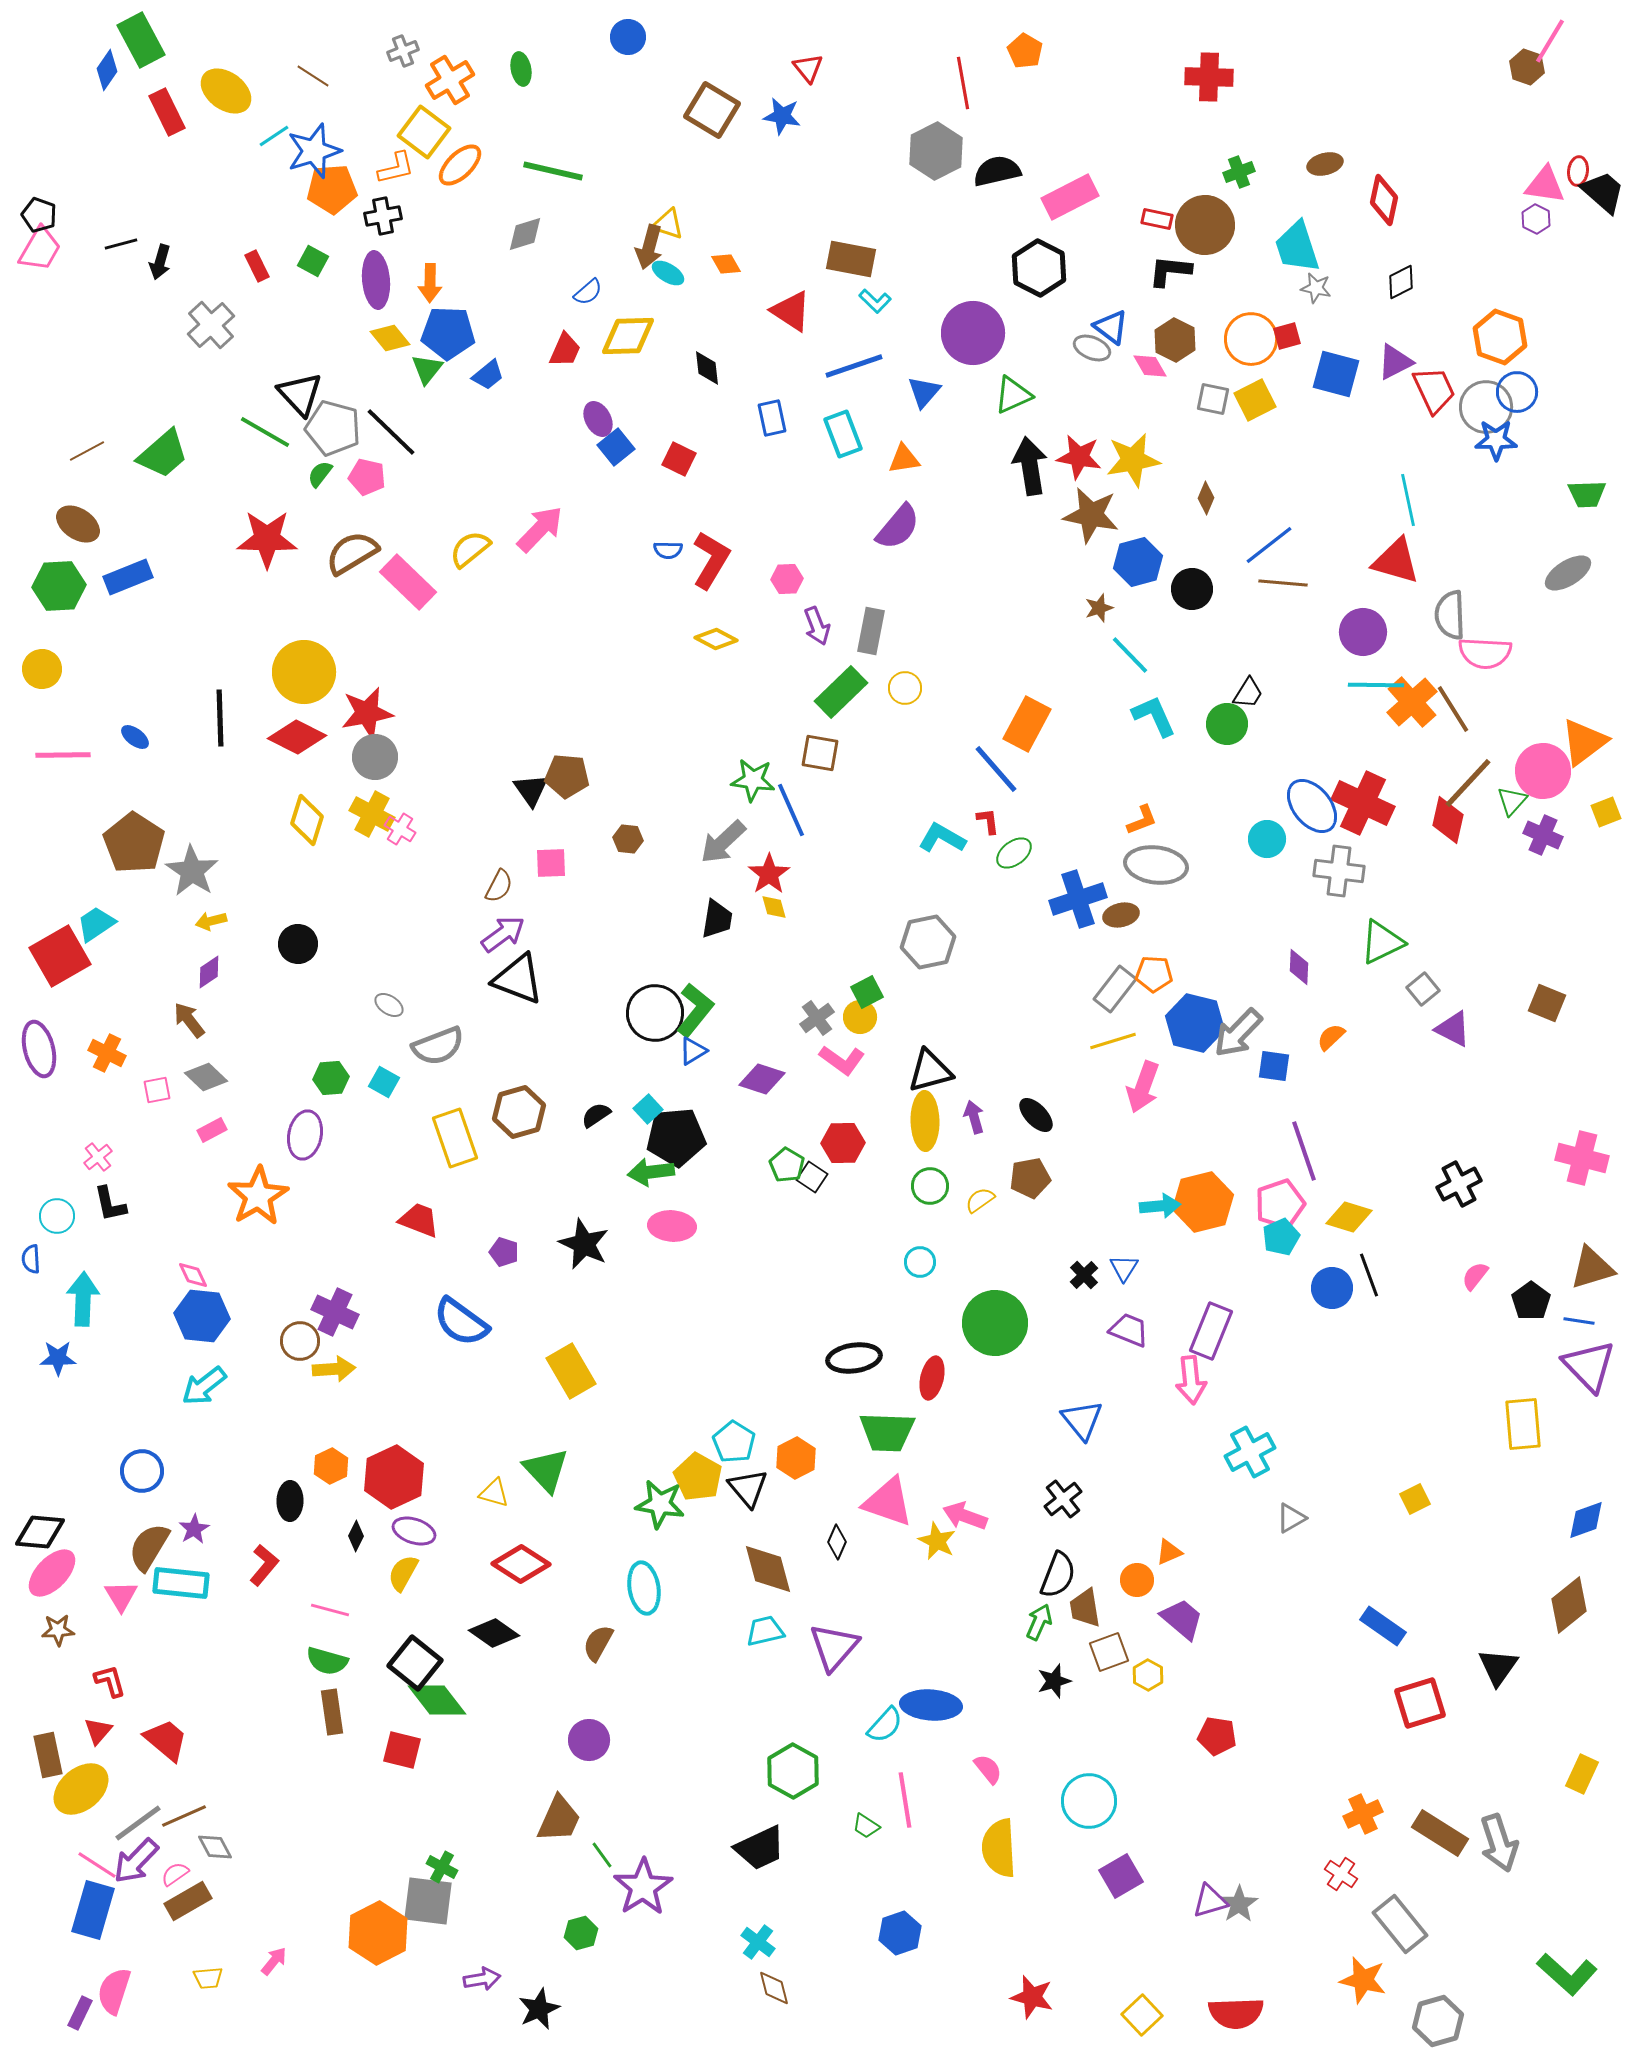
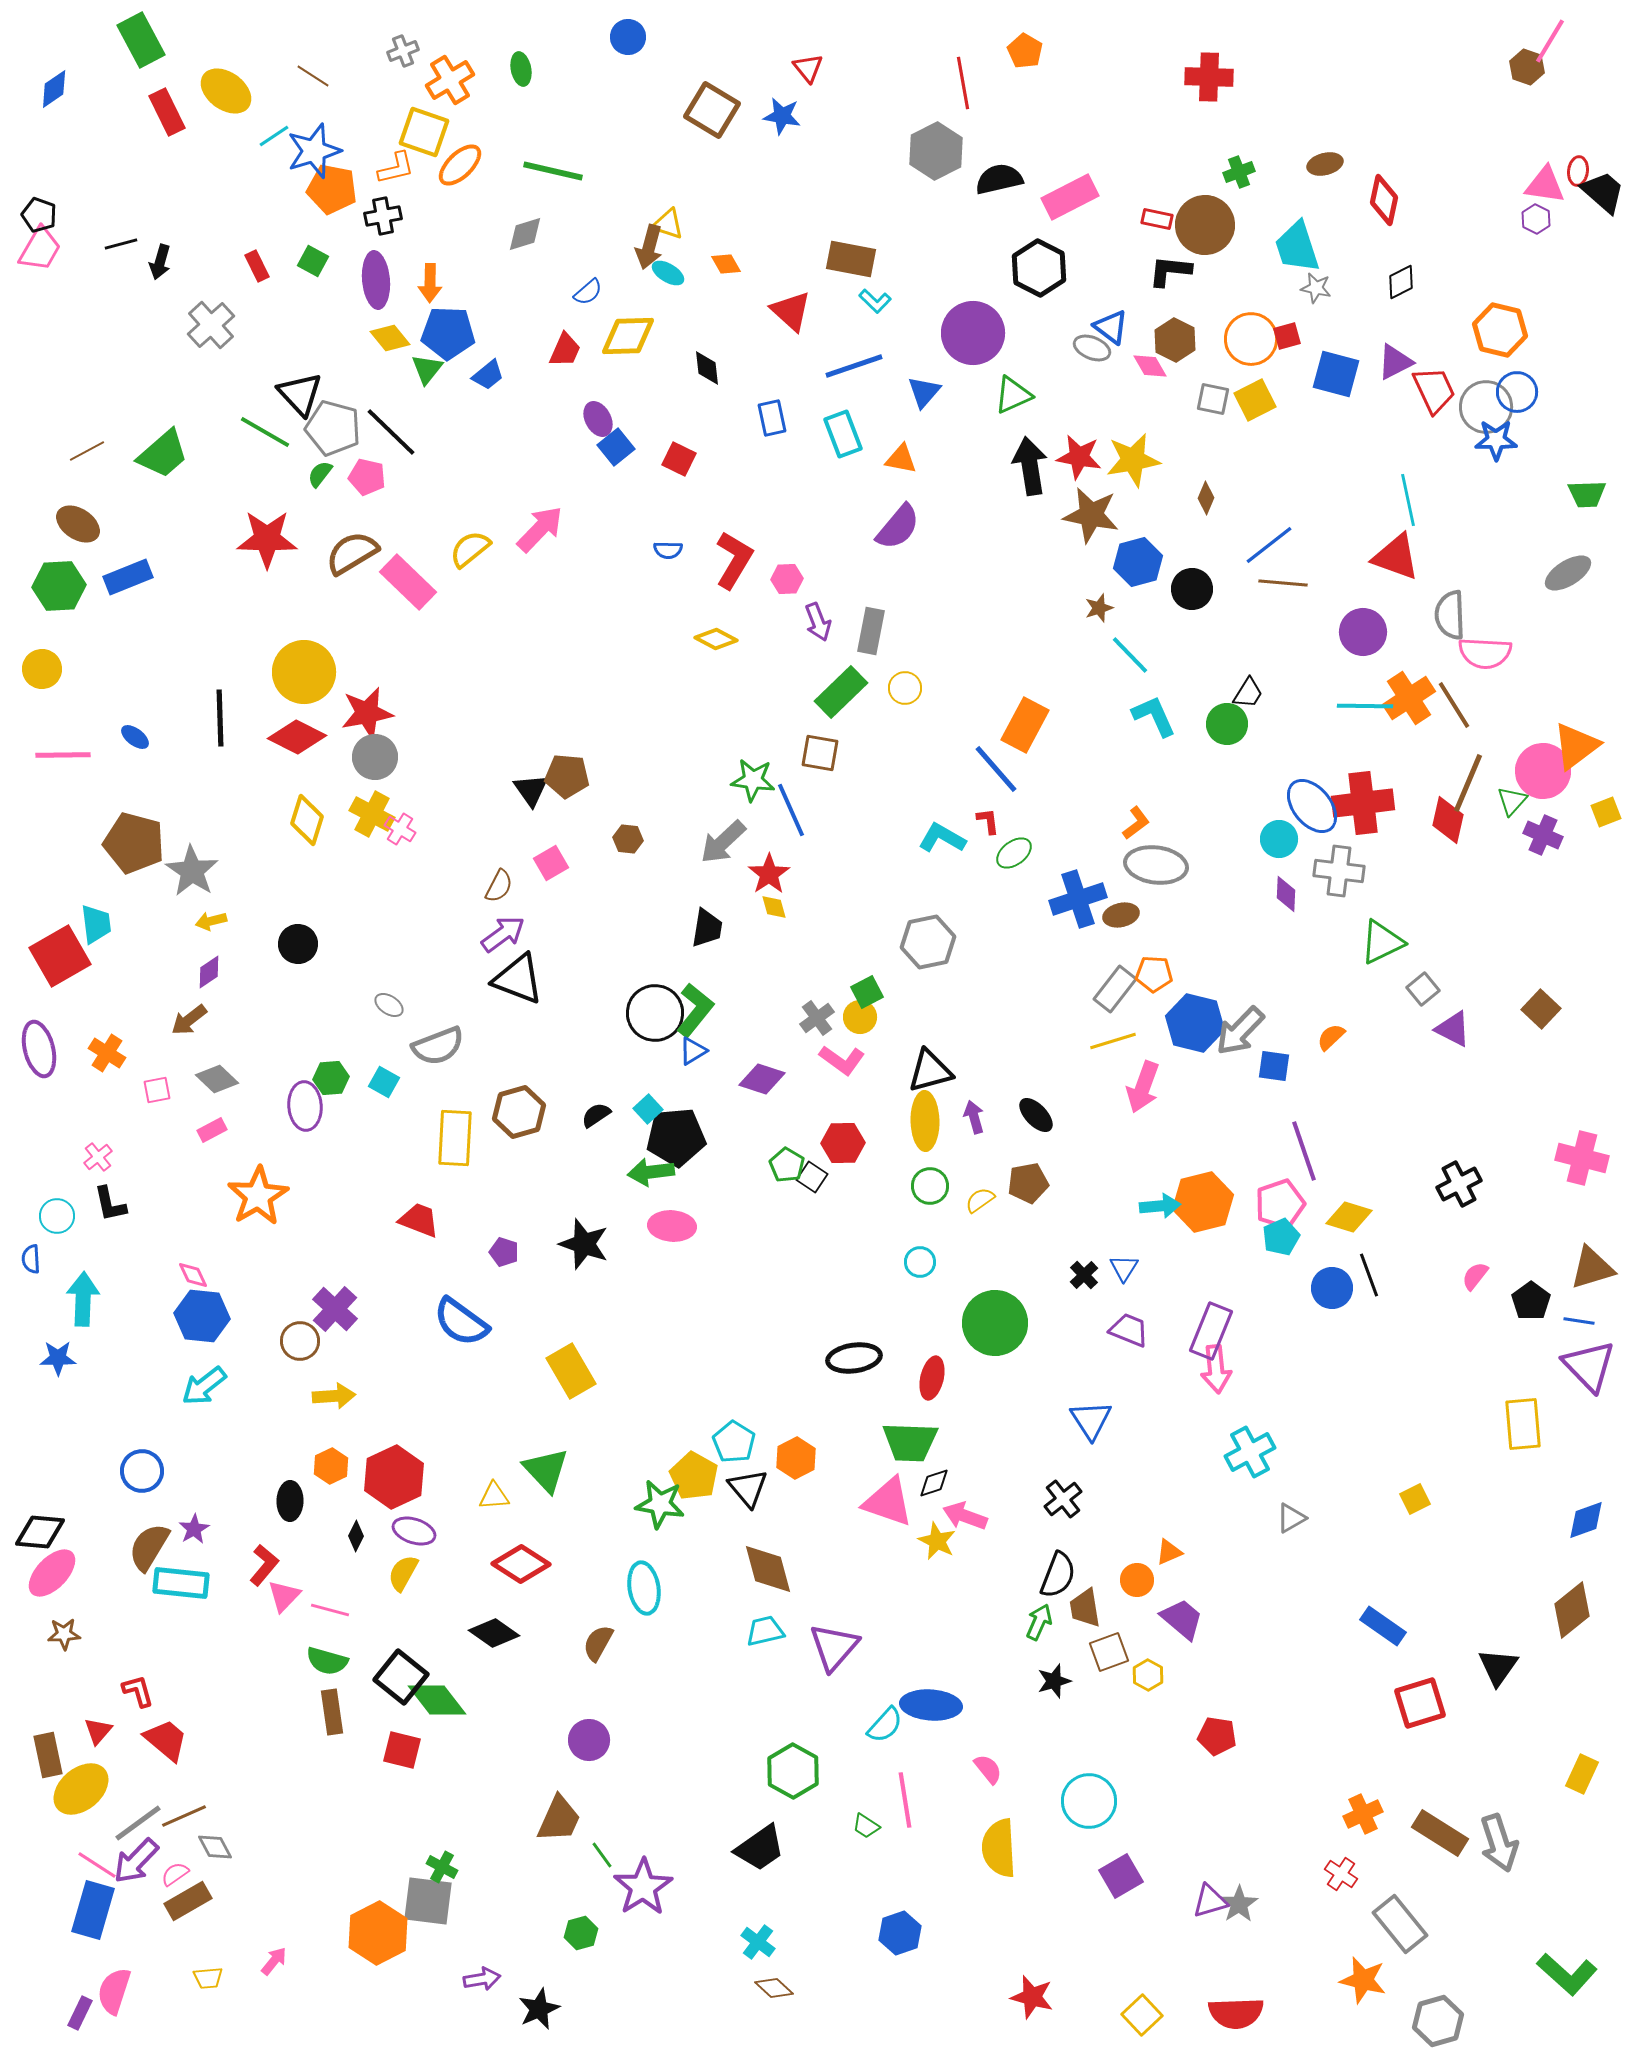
blue diamond at (107, 70): moved 53 px left, 19 px down; rotated 21 degrees clockwise
yellow square at (424, 132): rotated 18 degrees counterclockwise
black semicircle at (997, 171): moved 2 px right, 8 px down
orange pentagon at (332, 189): rotated 15 degrees clockwise
red triangle at (791, 311): rotated 9 degrees clockwise
orange hexagon at (1500, 337): moved 7 px up; rotated 6 degrees counterclockwise
orange triangle at (904, 459): moved 3 px left; rotated 20 degrees clockwise
red L-shape at (711, 560): moved 23 px right
red triangle at (1396, 561): moved 4 px up; rotated 4 degrees clockwise
purple arrow at (817, 626): moved 1 px right, 4 px up
cyan line at (1376, 685): moved 11 px left, 21 px down
orange cross at (1412, 702): moved 3 px left, 4 px up; rotated 9 degrees clockwise
brown line at (1453, 709): moved 1 px right, 4 px up
orange rectangle at (1027, 724): moved 2 px left, 1 px down
orange triangle at (1584, 742): moved 8 px left, 4 px down
brown line at (1468, 783): rotated 20 degrees counterclockwise
red cross at (1363, 803): rotated 32 degrees counterclockwise
orange L-shape at (1142, 820): moved 6 px left, 3 px down; rotated 16 degrees counterclockwise
cyan circle at (1267, 839): moved 12 px right
brown pentagon at (134, 843): rotated 18 degrees counterclockwise
pink square at (551, 863): rotated 28 degrees counterclockwise
black trapezoid at (717, 919): moved 10 px left, 9 px down
cyan trapezoid at (96, 924): rotated 117 degrees clockwise
purple diamond at (1299, 967): moved 13 px left, 73 px up
brown square at (1547, 1003): moved 6 px left, 6 px down; rotated 21 degrees clockwise
brown arrow at (189, 1020): rotated 90 degrees counterclockwise
gray arrow at (1238, 1033): moved 2 px right, 2 px up
orange cross at (107, 1053): rotated 6 degrees clockwise
gray diamond at (206, 1077): moved 11 px right, 2 px down
purple ellipse at (305, 1135): moved 29 px up; rotated 15 degrees counterclockwise
yellow rectangle at (455, 1138): rotated 22 degrees clockwise
brown pentagon at (1030, 1178): moved 2 px left, 5 px down
black star at (584, 1244): rotated 6 degrees counterclockwise
purple cross at (335, 1312): moved 3 px up; rotated 18 degrees clockwise
yellow arrow at (334, 1369): moved 27 px down
pink arrow at (1191, 1380): moved 25 px right, 11 px up
blue triangle at (1082, 1420): moved 9 px right; rotated 6 degrees clockwise
green trapezoid at (887, 1432): moved 23 px right, 10 px down
yellow pentagon at (698, 1477): moved 4 px left, 1 px up
yellow triangle at (494, 1493): moved 3 px down; rotated 20 degrees counterclockwise
black diamond at (837, 1542): moved 97 px right, 59 px up; rotated 48 degrees clockwise
pink triangle at (121, 1596): moved 163 px right; rotated 15 degrees clockwise
brown diamond at (1569, 1605): moved 3 px right, 5 px down
brown star at (58, 1630): moved 6 px right, 4 px down
black square at (415, 1663): moved 14 px left, 14 px down
red L-shape at (110, 1681): moved 28 px right, 10 px down
black trapezoid at (760, 1848): rotated 10 degrees counterclockwise
brown diamond at (774, 1988): rotated 33 degrees counterclockwise
